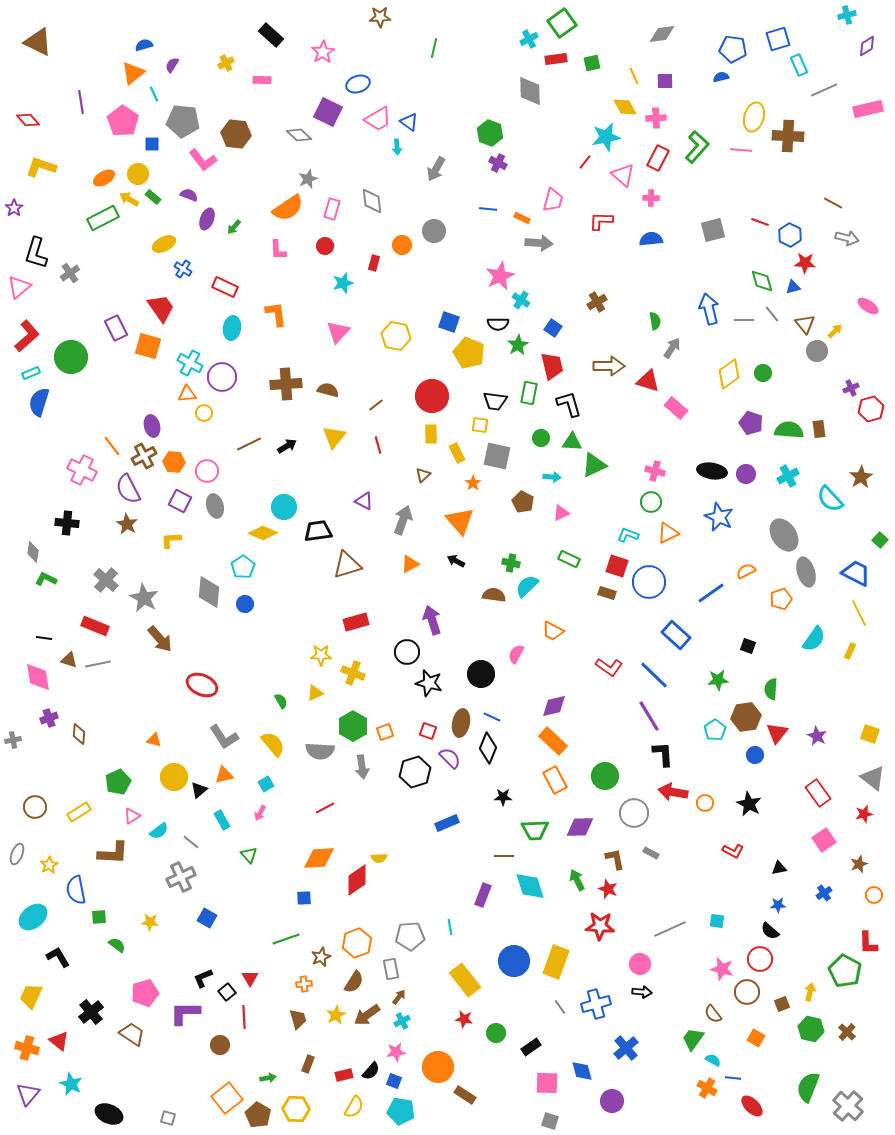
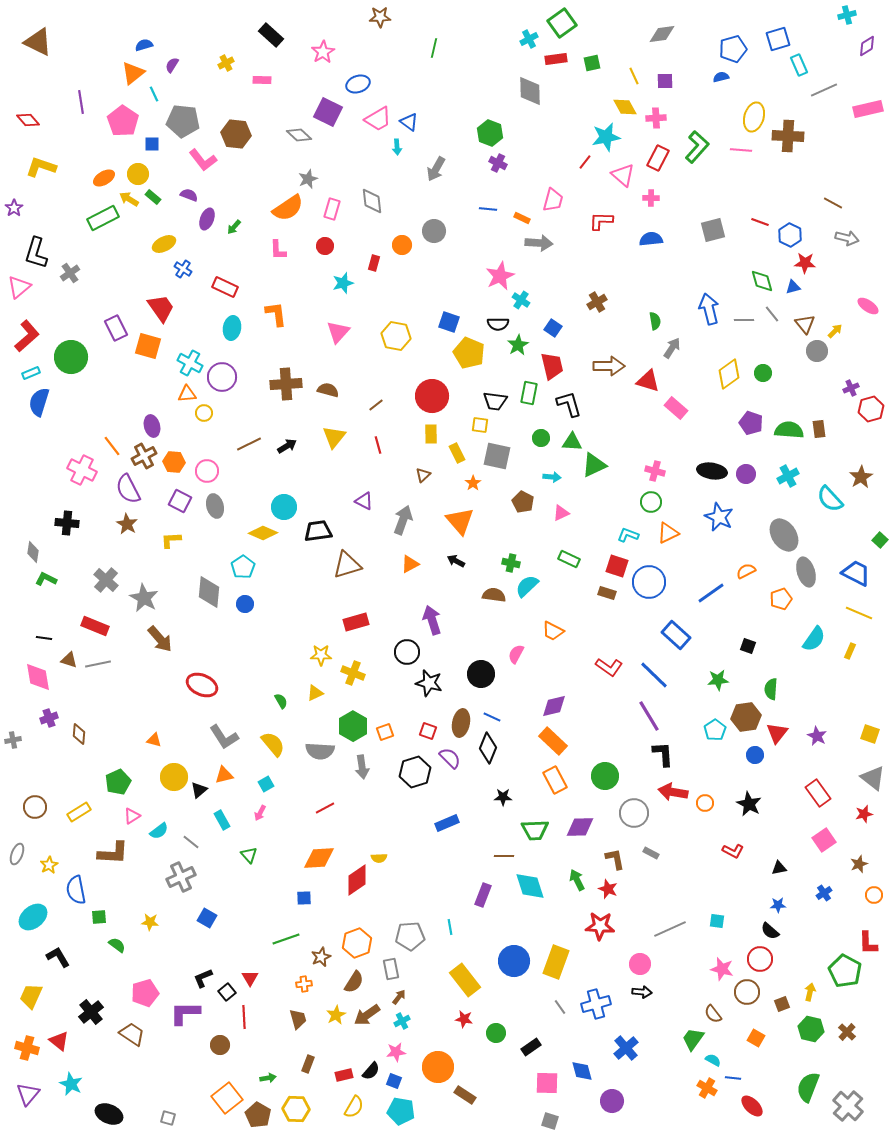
blue pentagon at (733, 49): rotated 24 degrees counterclockwise
yellow line at (859, 613): rotated 40 degrees counterclockwise
